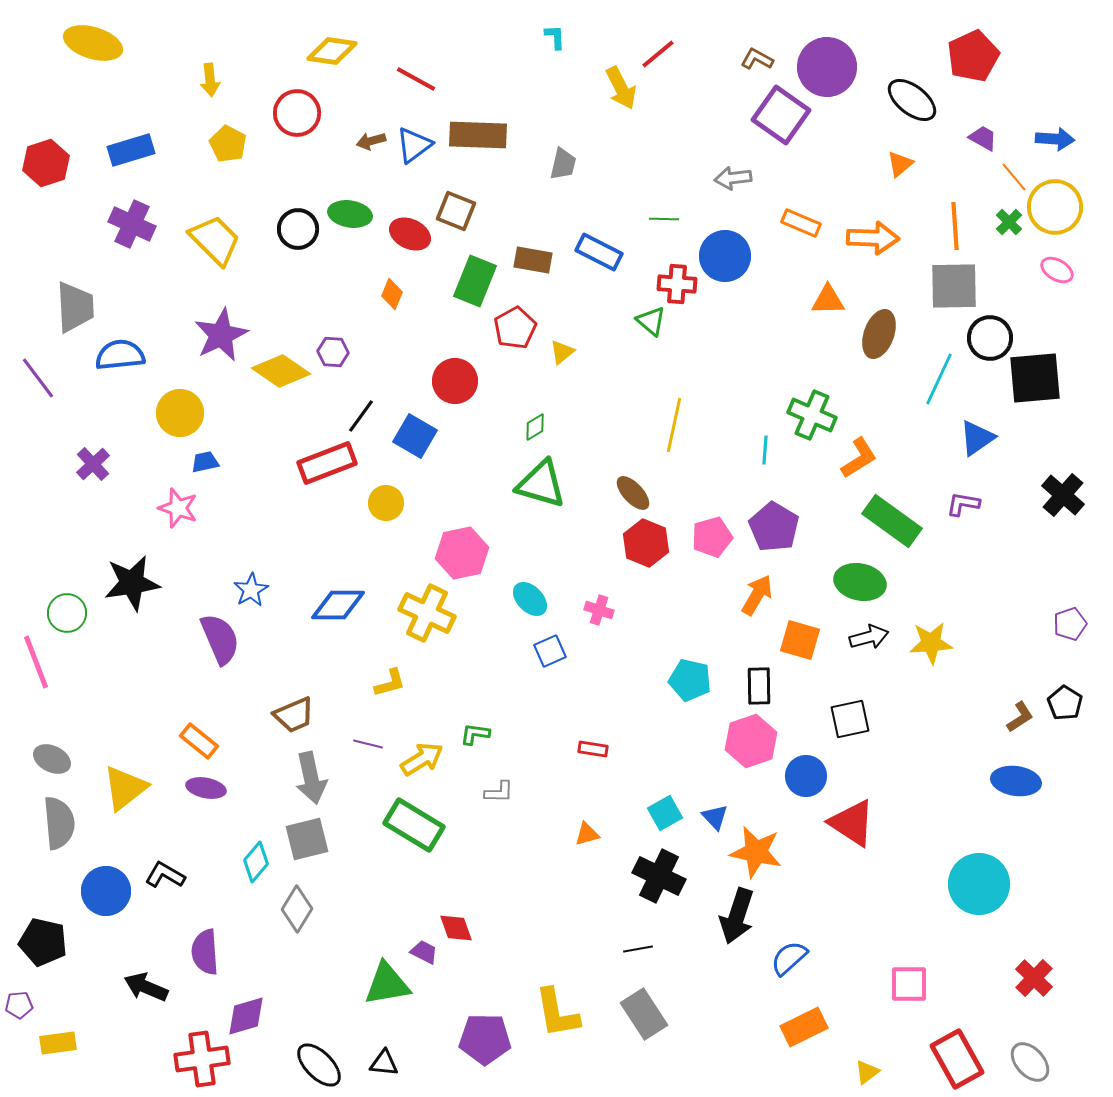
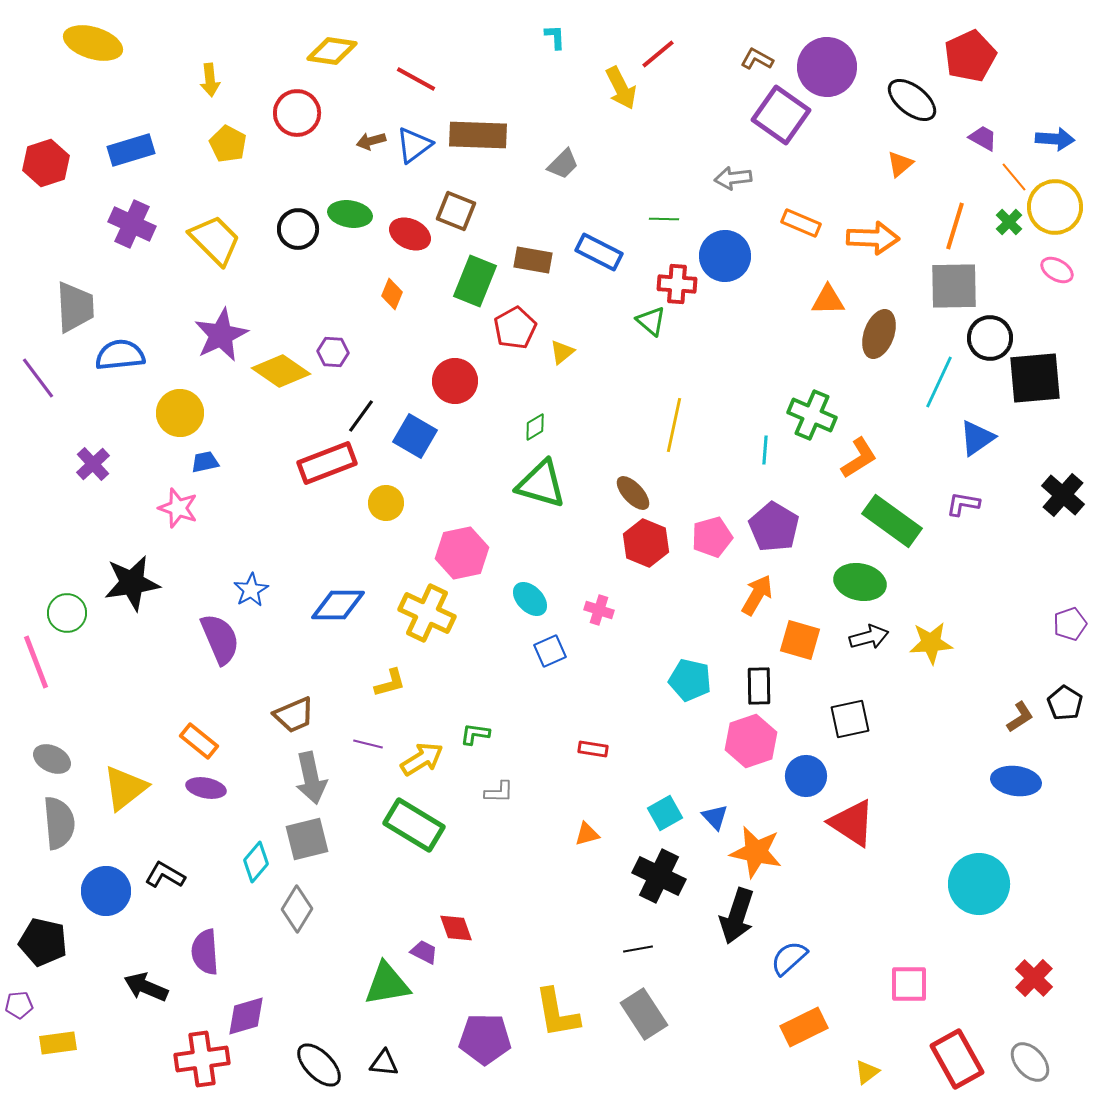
red pentagon at (973, 56): moved 3 px left
gray trapezoid at (563, 164): rotated 32 degrees clockwise
orange line at (955, 226): rotated 21 degrees clockwise
cyan line at (939, 379): moved 3 px down
